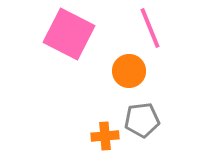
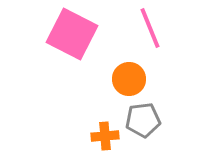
pink square: moved 3 px right
orange circle: moved 8 px down
gray pentagon: moved 1 px right
